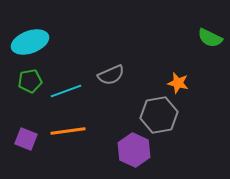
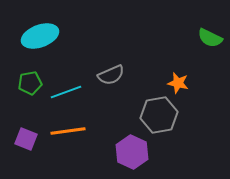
cyan ellipse: moved 10 px right, 6 px up
green pentagon: moved 2 px down
cyan line: moved 1 px down
purple hexagon: moved 2 px left, 2 px down
